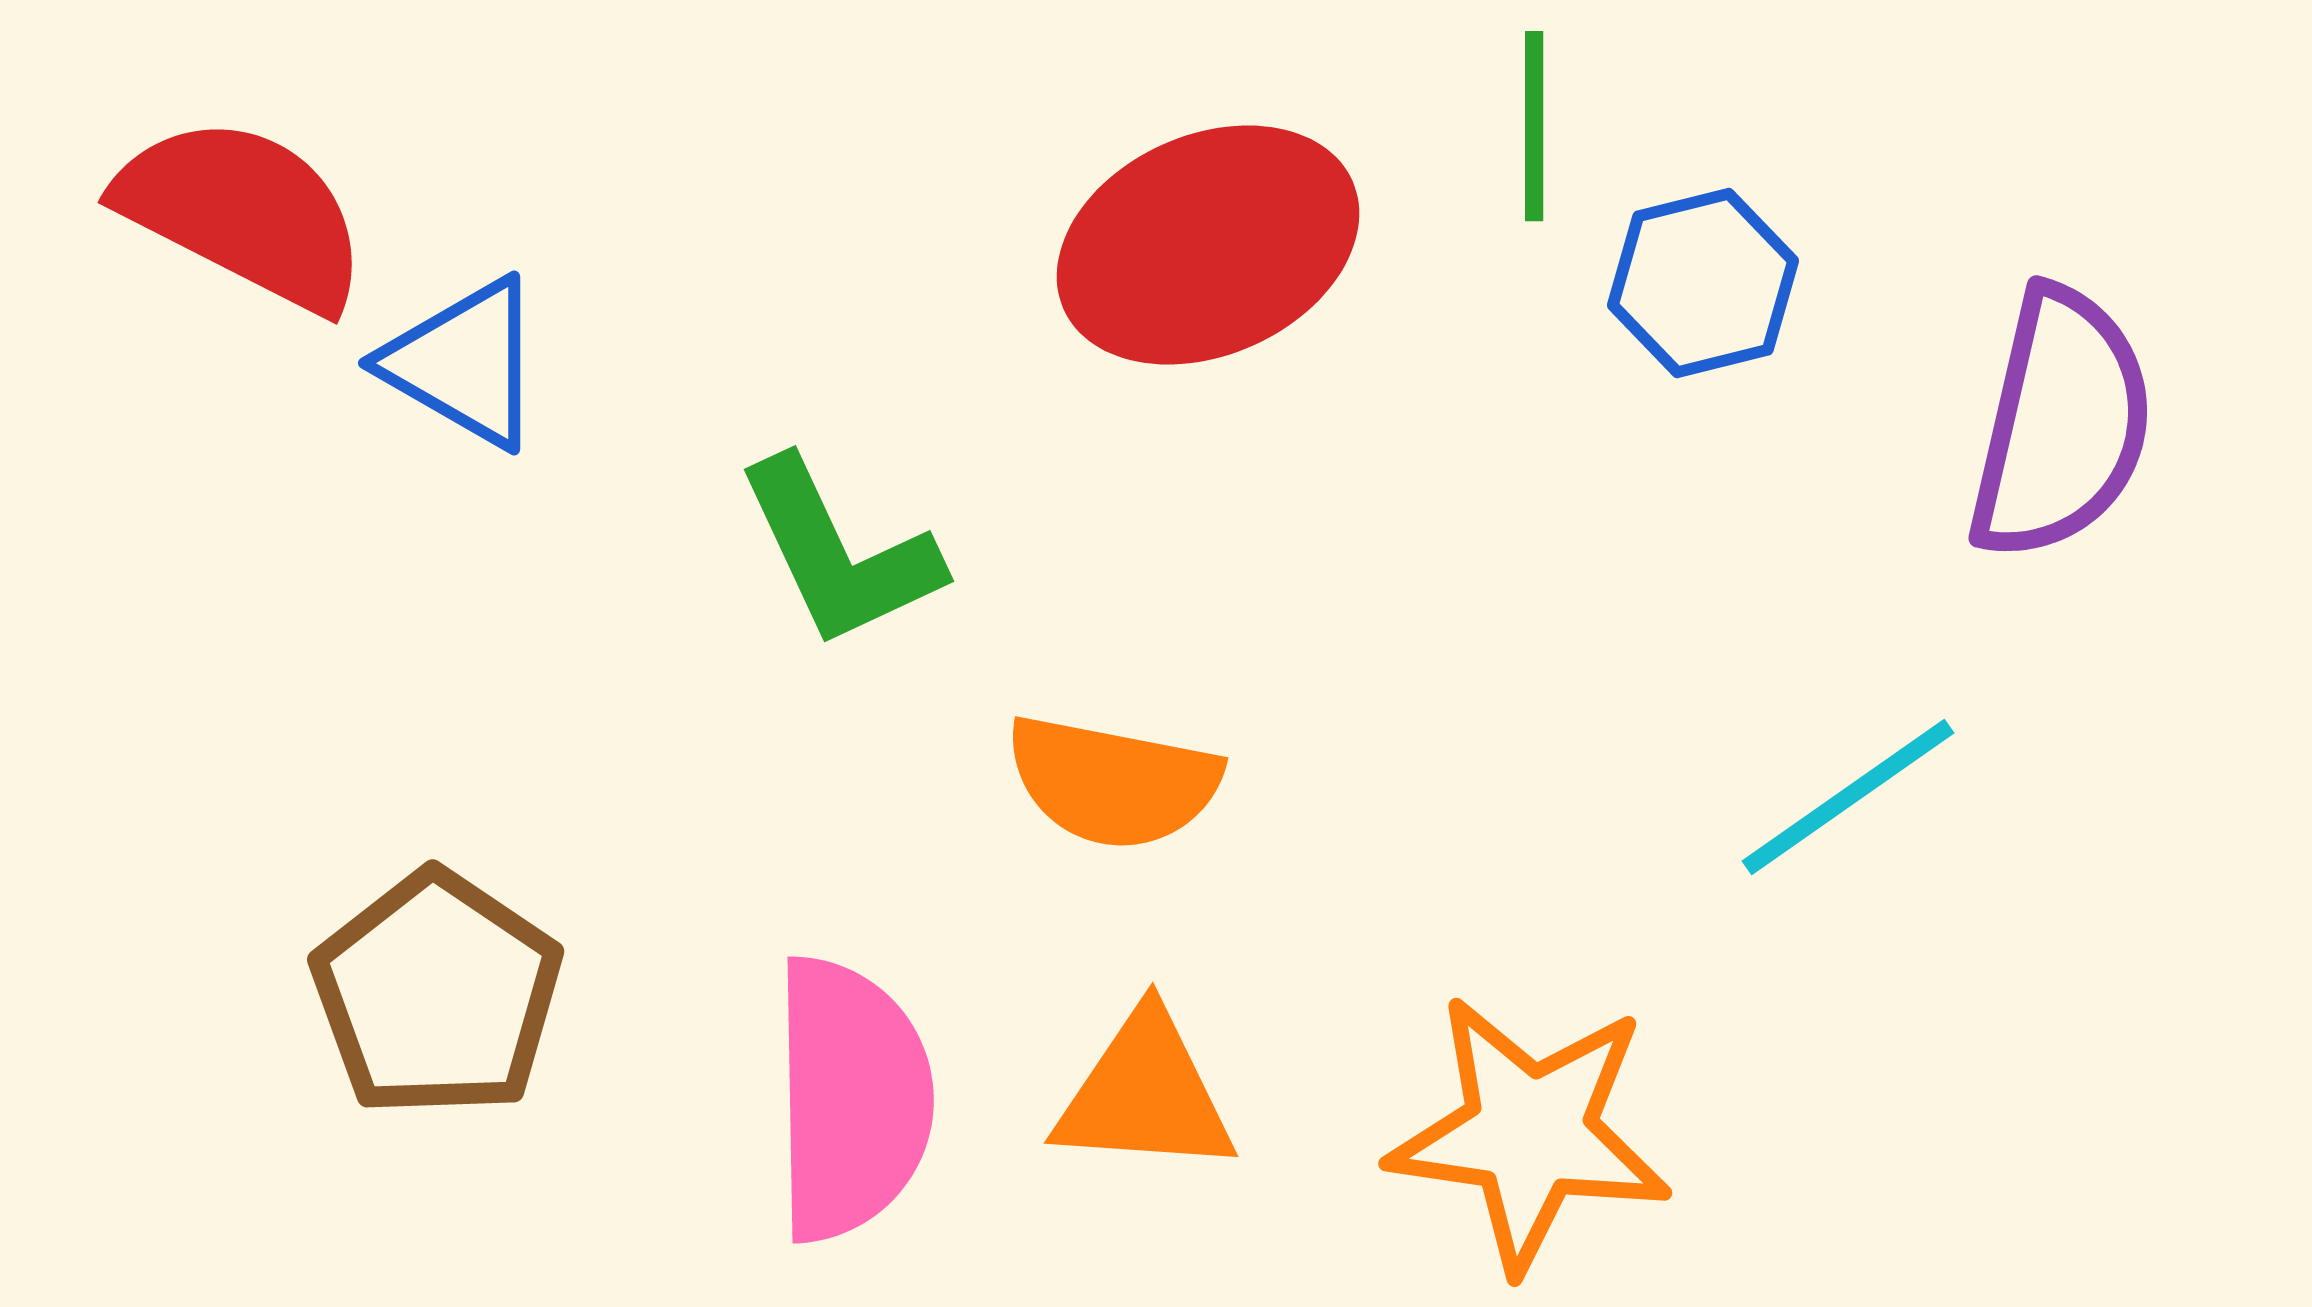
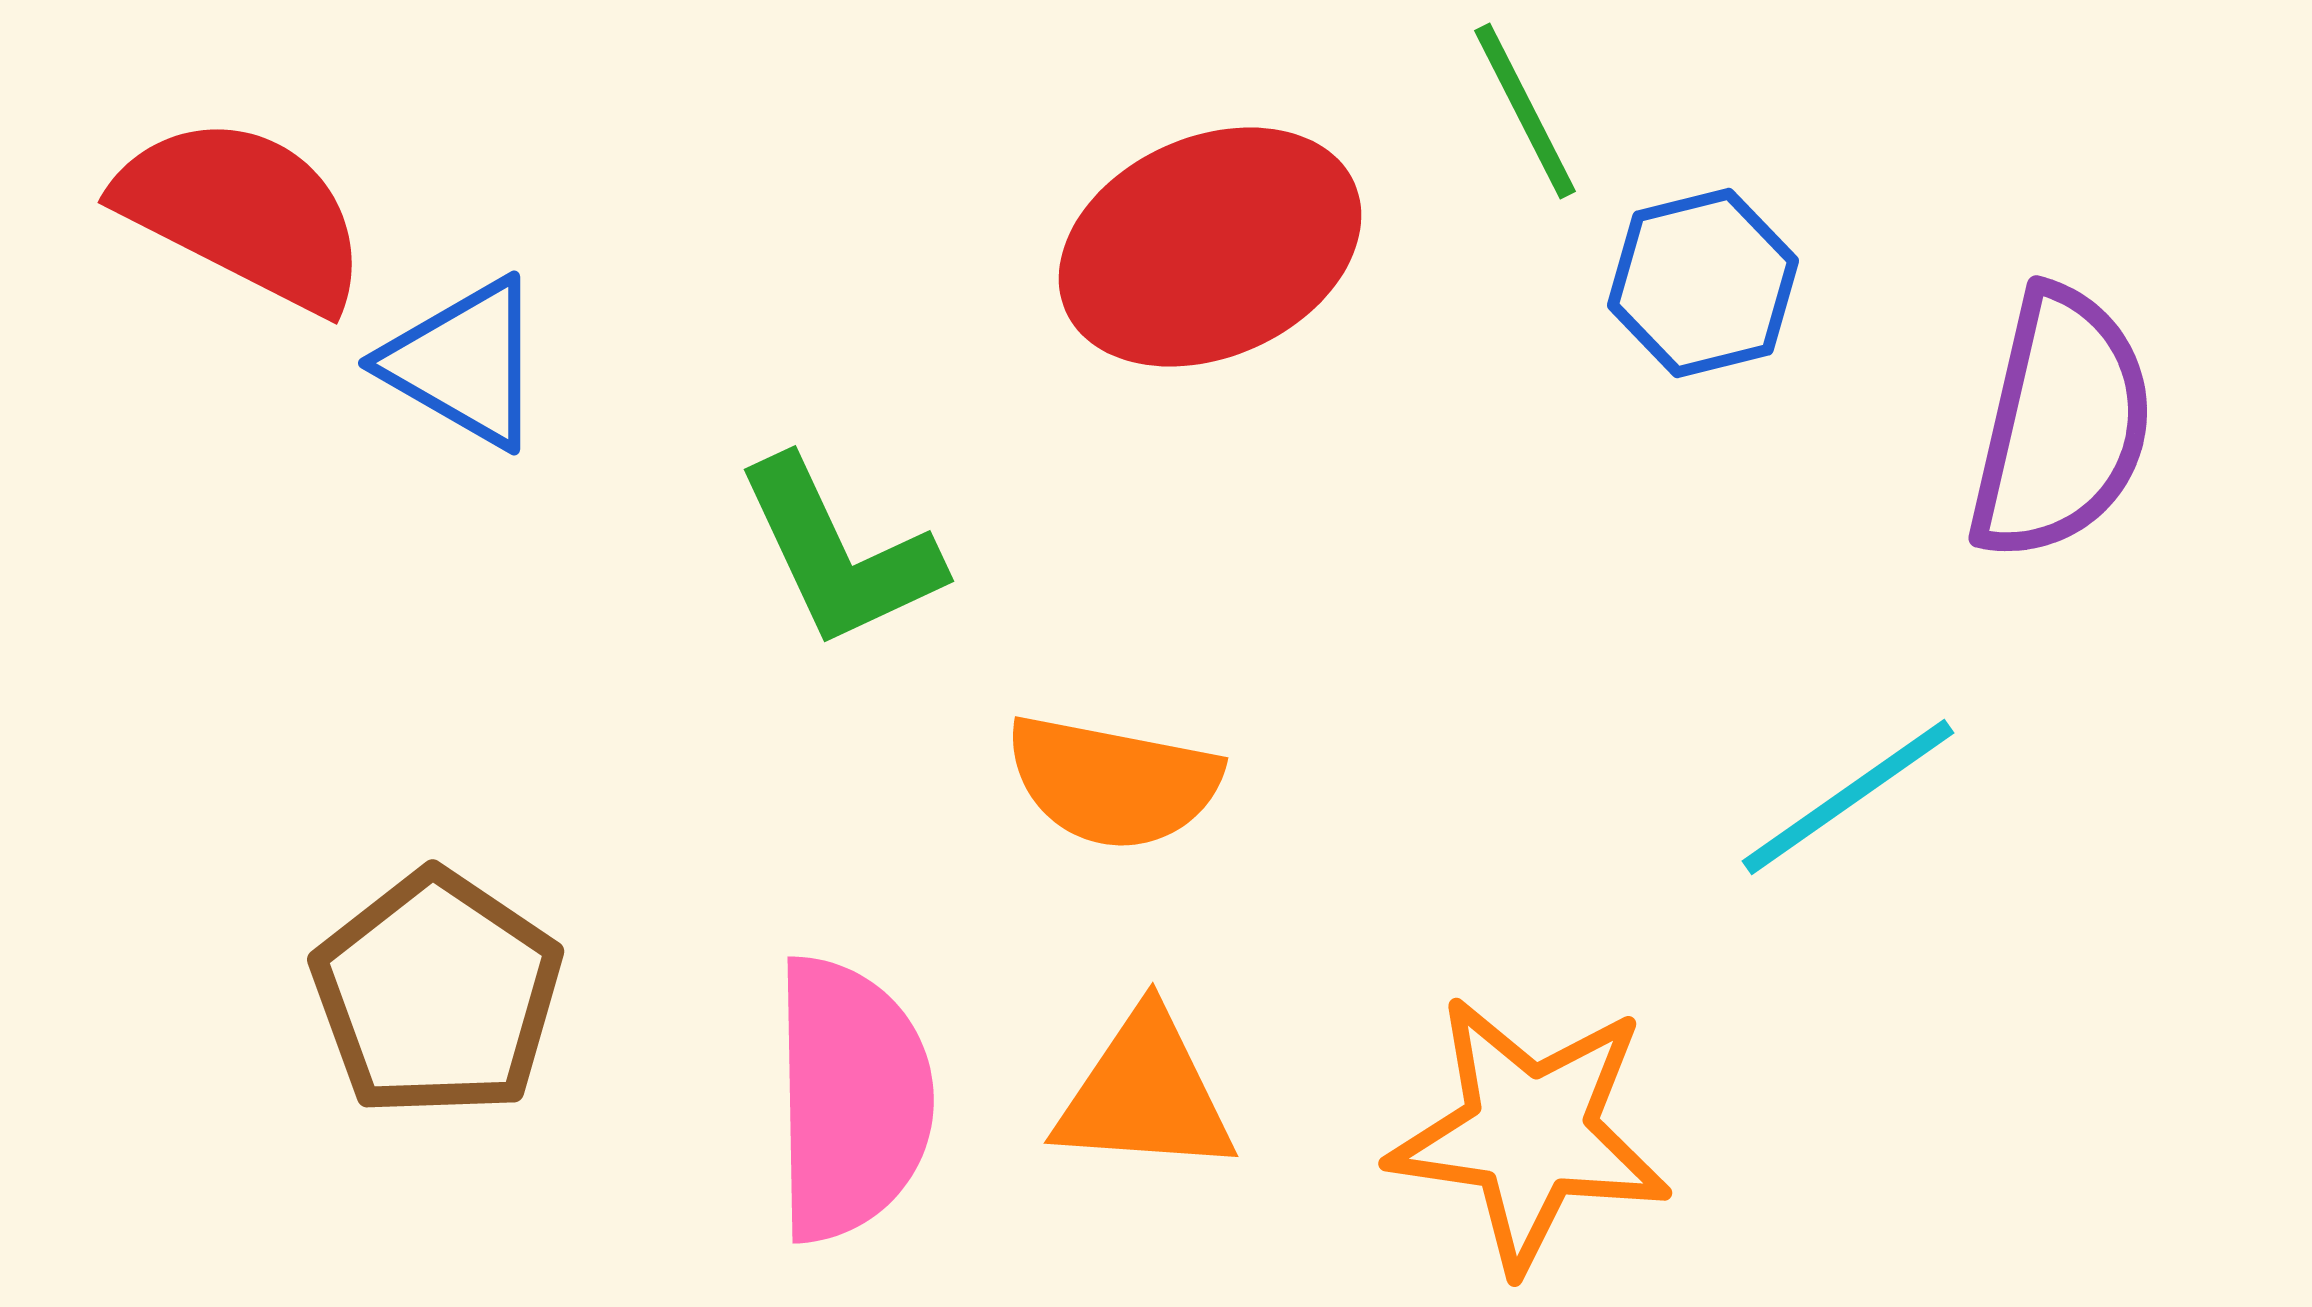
green line: moved 9 px left, 15 px up; rotated 27 degrees counterclockwise
red ellipse: moved 2 px right, 2 px down
